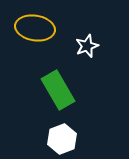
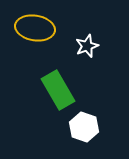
white hexagon: moved 22 px right, 12 px up; rotated 20 degrees counterclockwise
